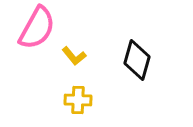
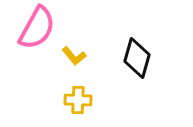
black diamond: moved 2 px up
